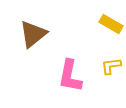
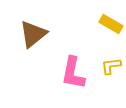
pink L-shape: moved 3 px right, 3 px up
